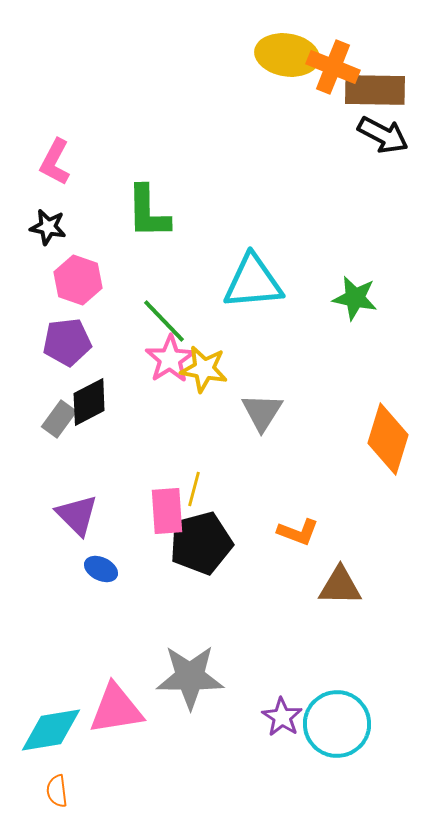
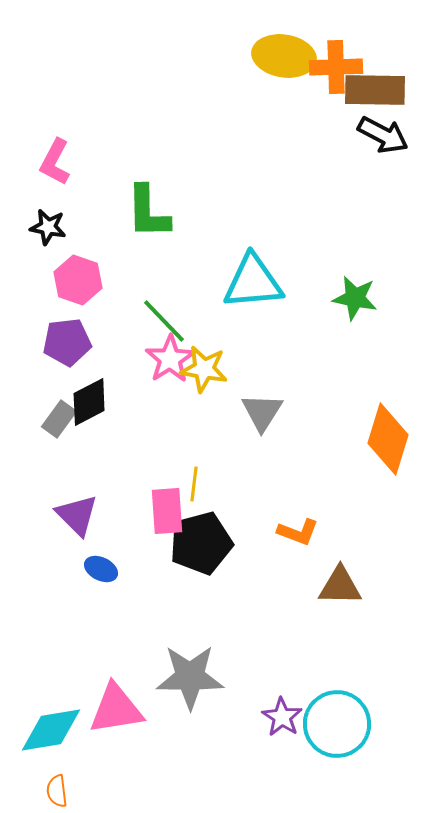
yellow ellipse: moved 3 px left, 1 px down
orange cross: moved 3 px right; rotated 24 degrees counterclockwise
yellow line: moved 5 px up; rotated 8 degrees counterclockwise
